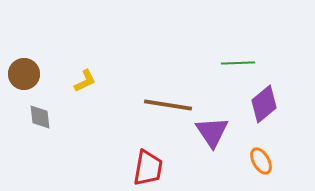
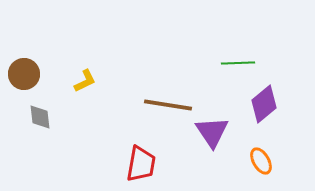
red trapezoid: moved 7 px left, 4 px up
